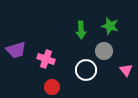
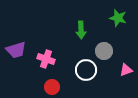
green star: moved 8 px right, 8 px up
pink triangle: rotated 48 degrees clockwise
